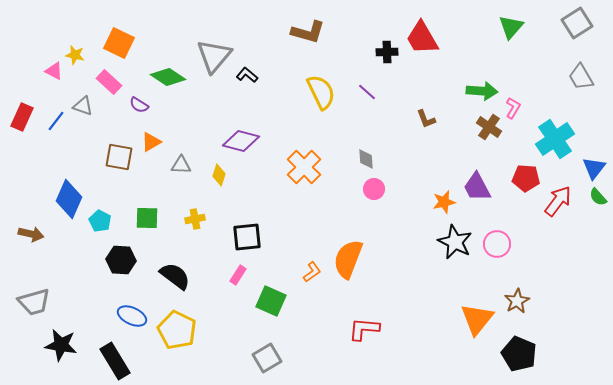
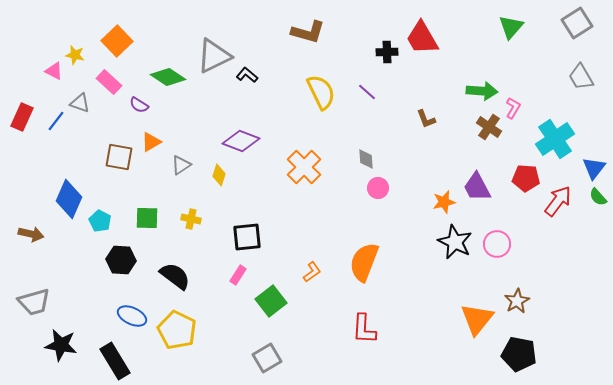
orange square at (119, 43): moved 2 px left, 2 px up; rotated 20 degrees clockwise
gray triangle at (214, 56): rotated 24 degrees clockwise
gray triangle at (83, 106): moved 3 px left, 3 px up
purple diamond at (241, 141): rotated 6 degrees clockwise
gray triangle at (181, 165): rotated 35 degrees counterclockwise
pink circle at (374, 189): moved 4 px right, 1 px up
yellow cross at (195, 219): moved 4 px left; rotated 24 degrees clockwise
orange semicircle at (348, 259): moved 16 px right, 3 px down
green square at (271, 301): rotated 28 degrees clockwise
red L-shape at (364, 329): rotated 92 degrees counterclockwise
black pentagon at (519, 354): rotated 12 degrees counterclockwise
